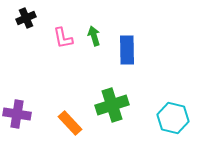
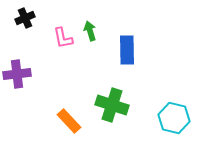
black cross: moved 1 px left
green arrow: moved 4 px left, 5 px up
green cross: rotated 36 degrees clockwise
purple cross: moved 40 px up; rotated 16 degrees counterclockwise
cyan hexagon: moved 1 px right
orange rectangle: moved 1 px left, 2 px up
